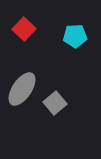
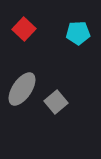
cyan pentagon: moved 3 px right, 3 px up
gray square: moved 1 px right, 1 px up
